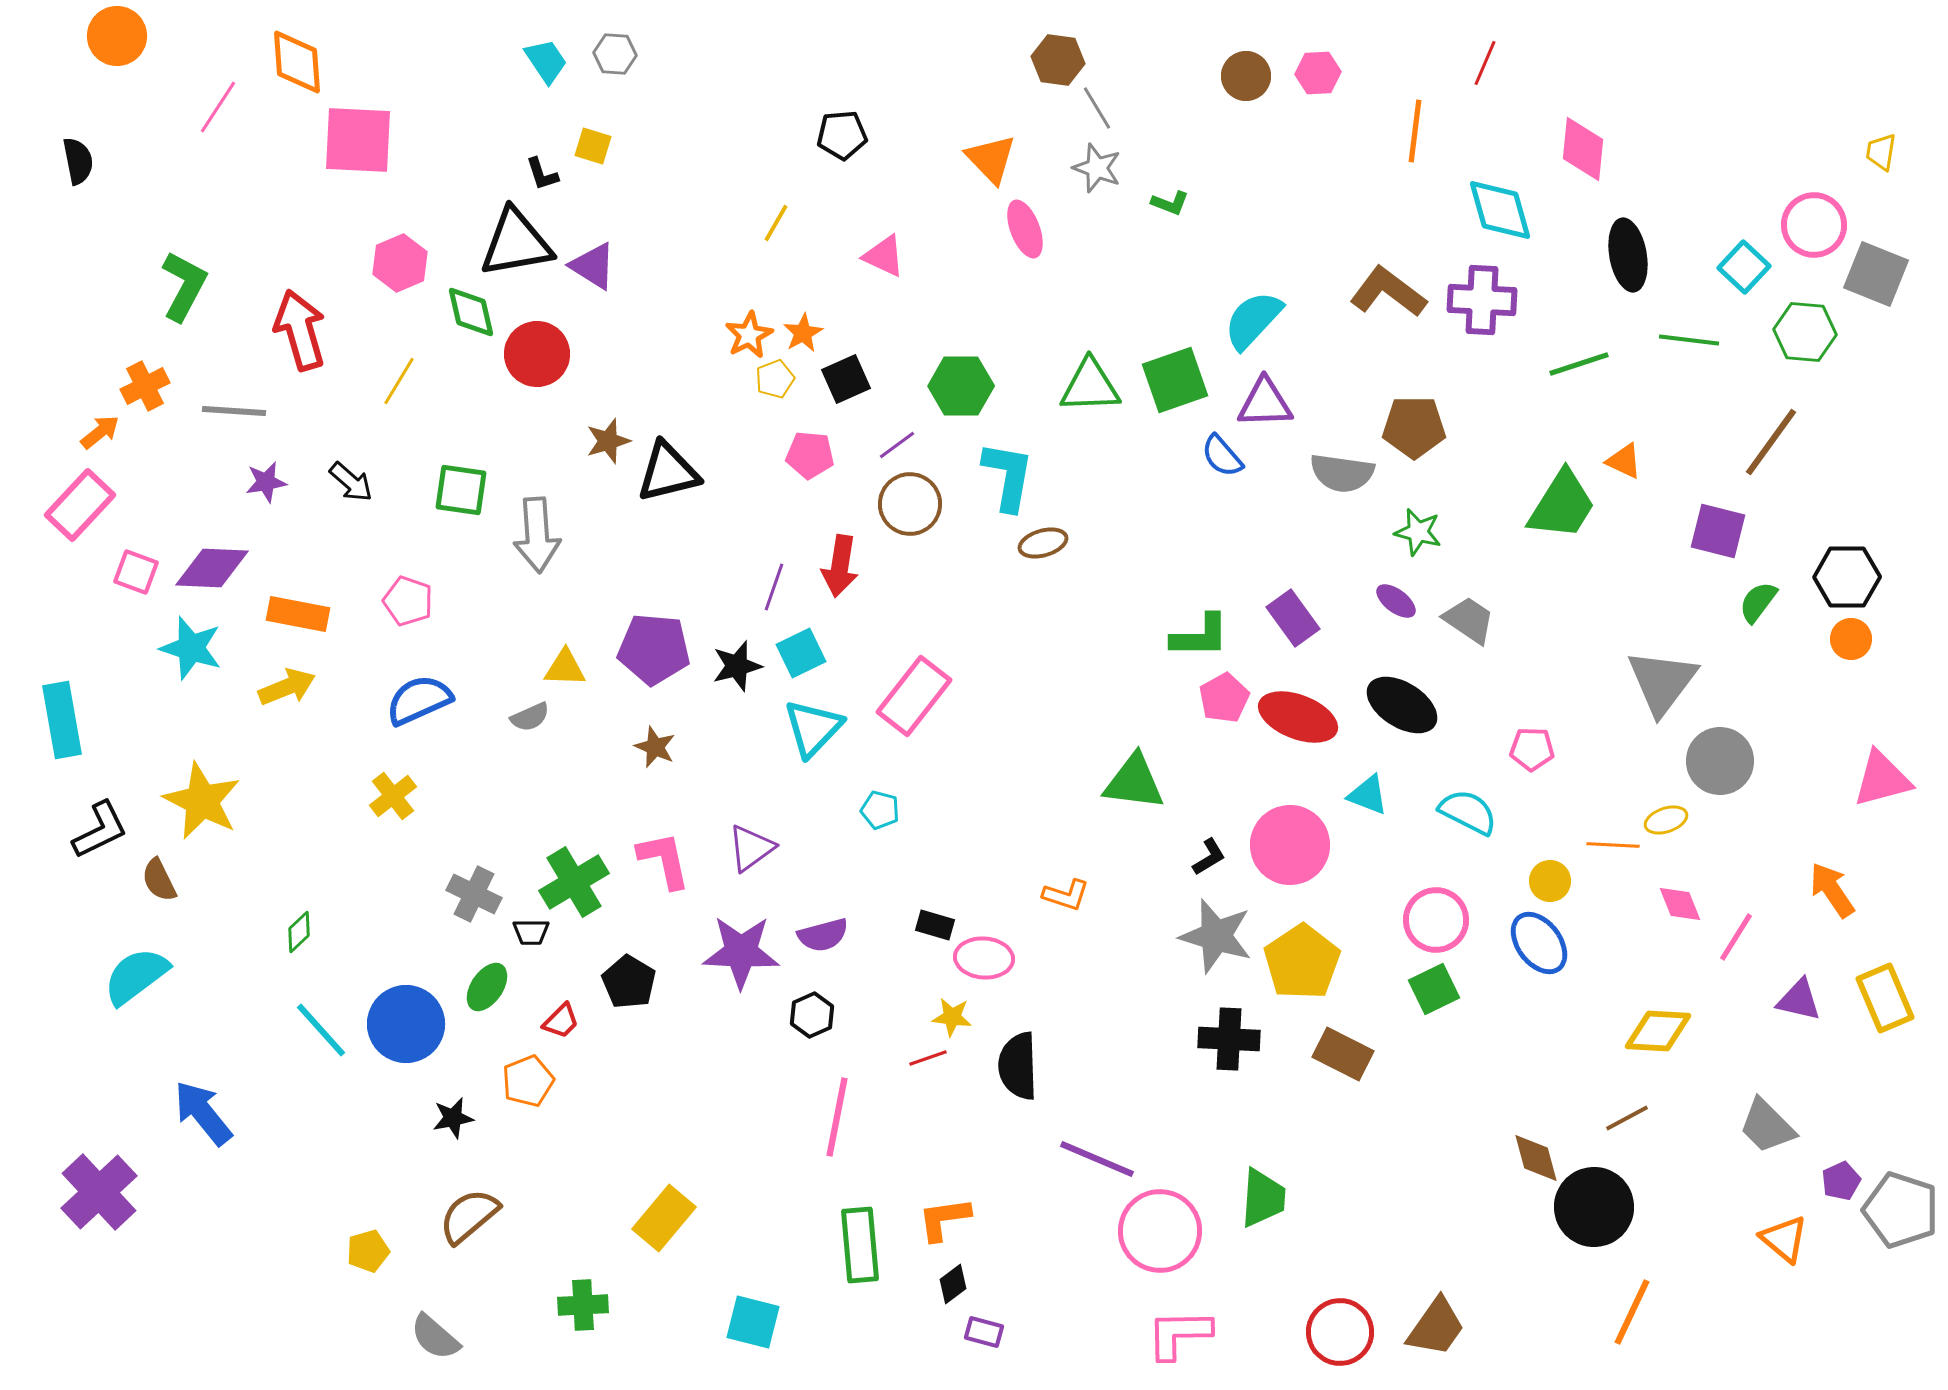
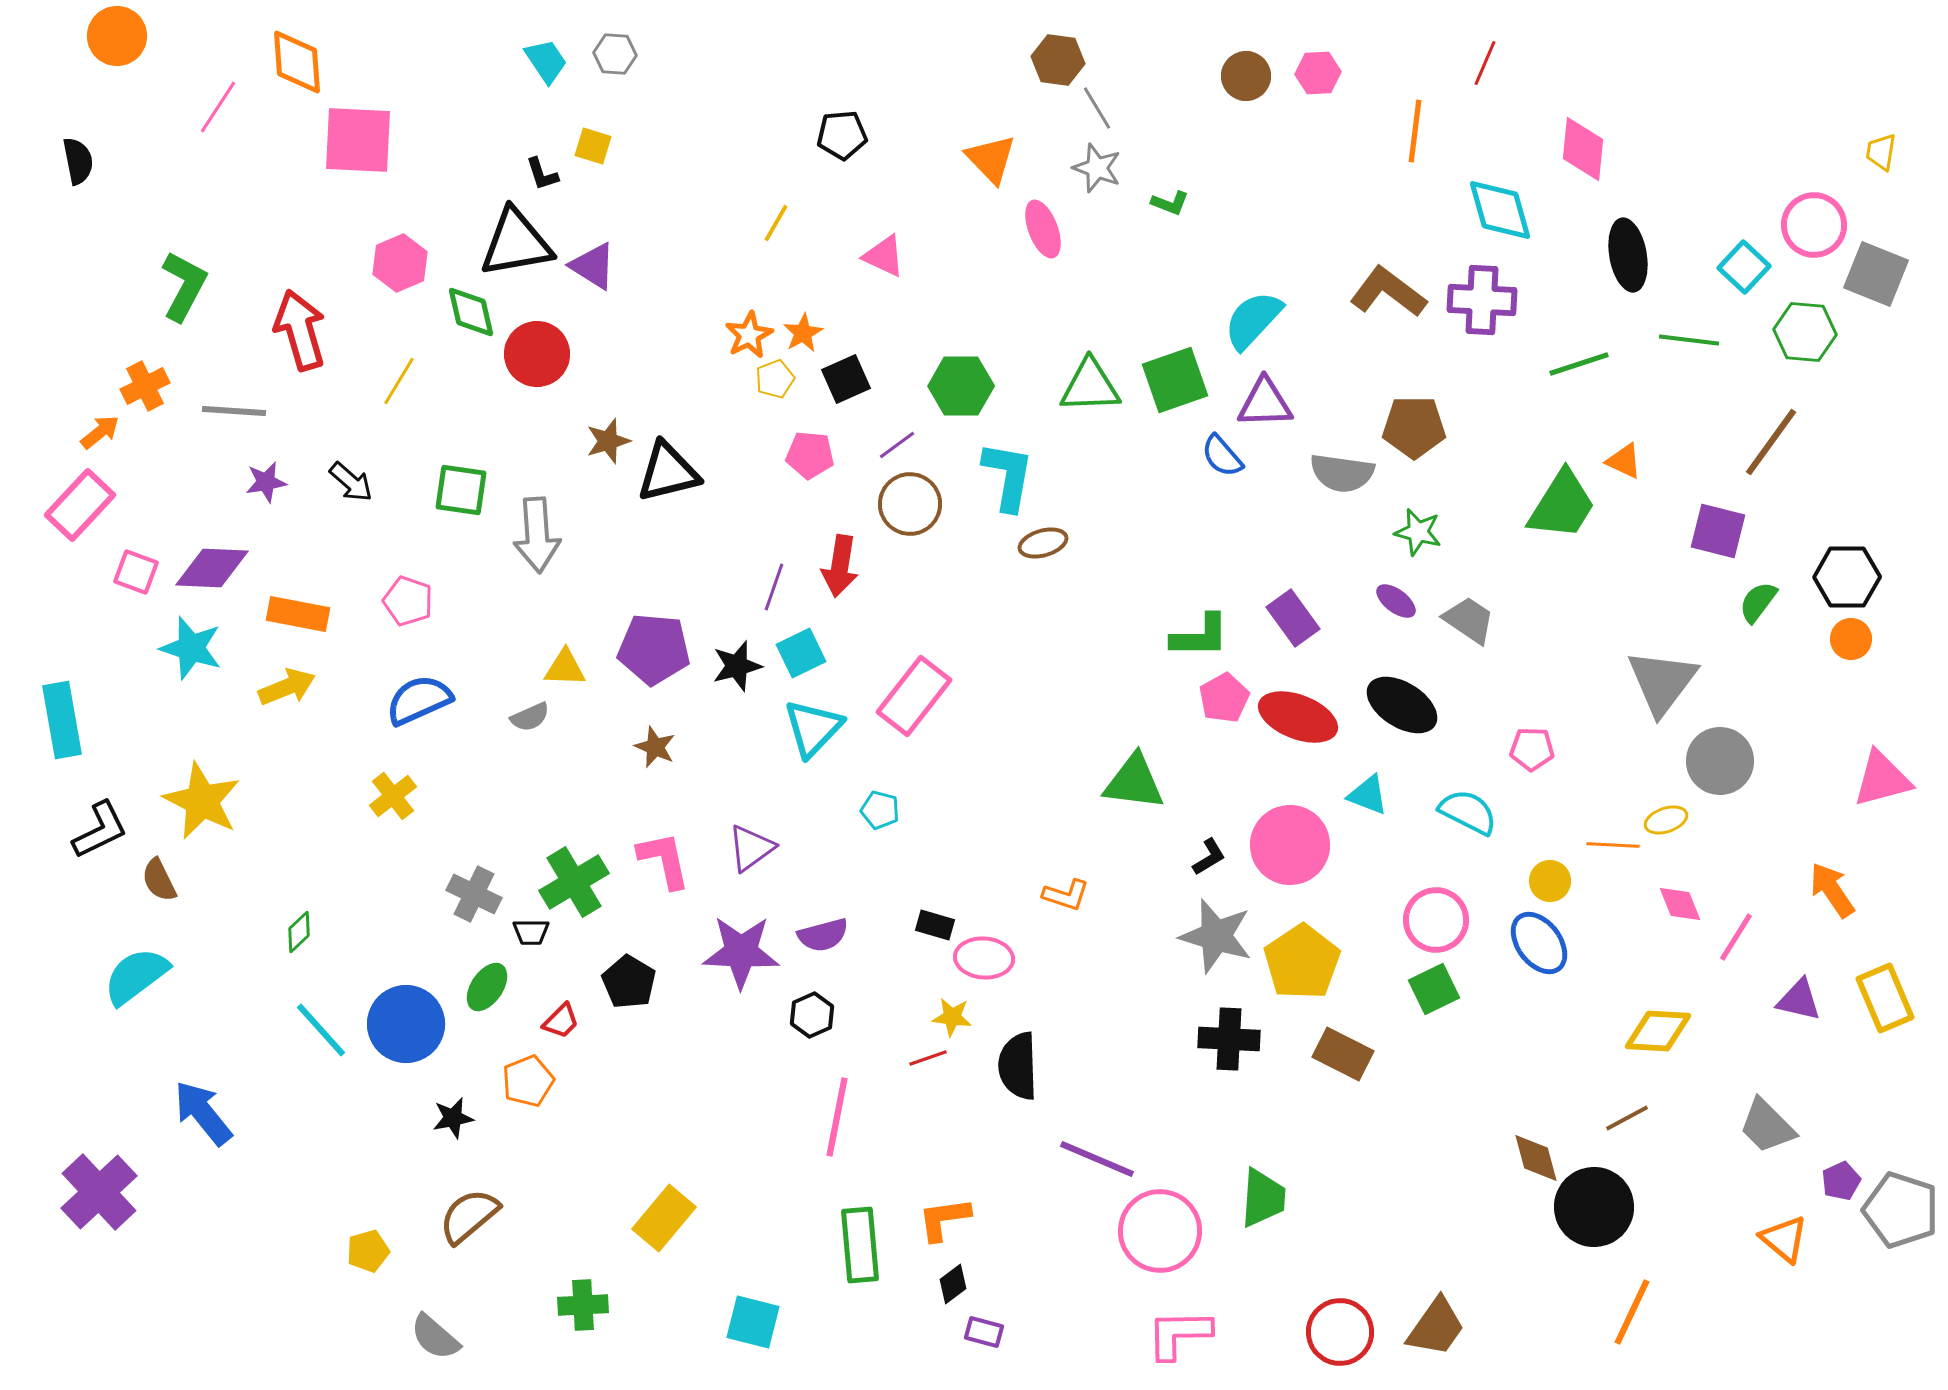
pink ellipse at (1025, 229): moved 18 px right
